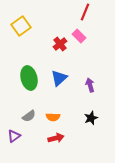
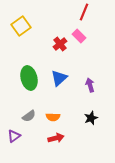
red line: moved 1 px left
